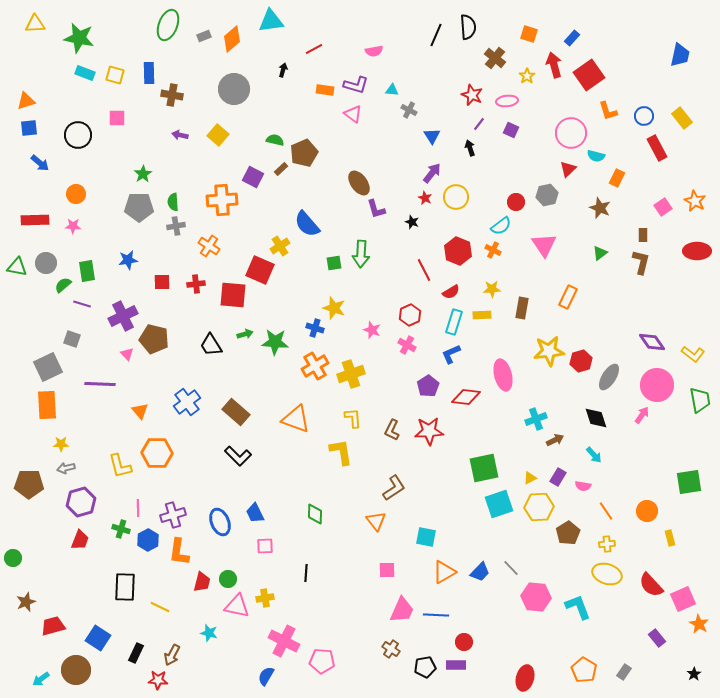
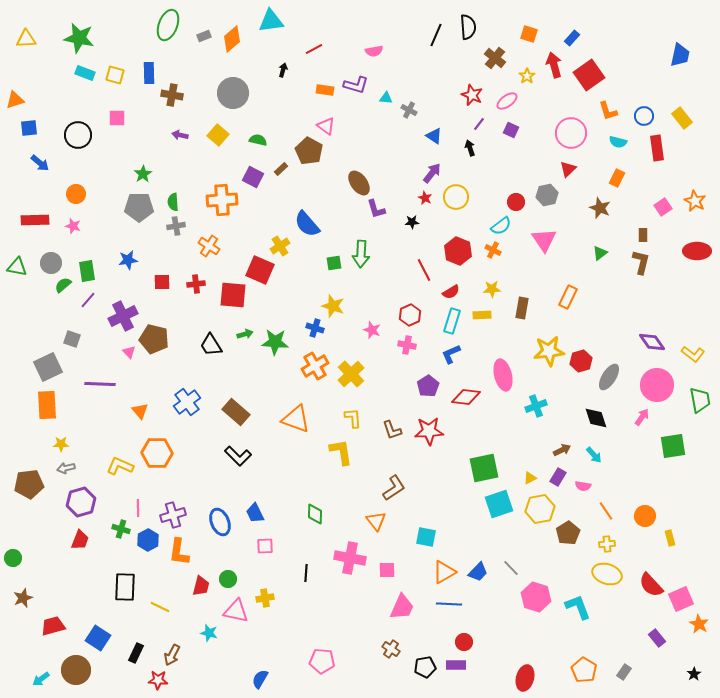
yellow triangle at (35, 24): moved 9 px left, 15 px down
gray circle at (234, 89): moved 1 px left, 4 px down
cyan triangle at (392, 90): moved 6 px left, 8 px down
orange triangle at (26, 101): moved 11 px left, 1 px up
pink ellipse at (507, 101): rotated 30 degrees counterclockwise
pink triangle at (353, 114): moved 27 px left, 12 px down
blue triangle at (432, 136): moved 2 px right; rotated 24 degrees counterclockwise
green semicircle at (275, 140): moved 17 px left
red rectangle at (657, 148): rotated 20 degrees clockwise
brown pentagon at (304, 153): moved 5 px right, 2 px up; rotated 20 degrees counterclockwise
cyan semicircle at (596, 156): moved 22 px right, 14 px up
black star at (412, 222): rotated 24 degrees counterclockwise
pink star at (73, 226): rotated 14 degrees clockwise
pink triangle at (544, 245): moved 5 px up
gray circle at (46, 263): moved 5 px right
purple line at (82, 304): moved 6 px right, 4 px up; rotated 66 degrees counterclockwise
yellow star at (334, 308): moved 1 px left, 2 px up
cyan rectangle at (454, 322): moved 2 px left, 1 px up
pink cross at (407, 345): rotated 18 degrees counterclockwise
pink triangle at (127, 354): moved 2 px right, 2 px up
yellow cross at (351, 374): rotated 24 degrees counterclockwise
pink arrow at (642, 415): moved 2 px down
cyan cross at (536, 419): moved 13 px up
brown L-shape at (392, 430): rotated 45 degrees counterclockwise
brown arrow at (555, 440): moved 7 px right, 10 px down
yellow L-shape at (120, 466): rotated 128 degrees clockwise
green square at (689, 482): moved 16 px left, 36 px up
brown pentagon at (29, 484): rotated 8 degrees counterclockwise
yellow hexagon at (539, 507): moved 1 px right, 2 px down; rotated 8 degrees counterclockwise
orange circle at (647, 511): moved 2 px left, 5 px down
blue trapezoid at (480, 572): moved 2 px left
red trapezoid at (202, 582): moved 1 px left, 4 px down
pink hexagon at (536, 597): rotated 12 degrees clockwise
pink square at (683, 599): moved 2 px left
brown star at (26, 602): moved 3 px left, 4 px up
pink triangle at (237, 606): moved 1 px left, 5 px down
pink trapezoid at (402, 610): moved 3 px up
blue line at (436, 615): moved 13 px right, 11 px up
pink cross at (284, 641): moved 66 px right, 83 px up; rotated 16 degrees counterclockwise
blue semicircle at (266, 676): moved 6 px left, 3 px down
